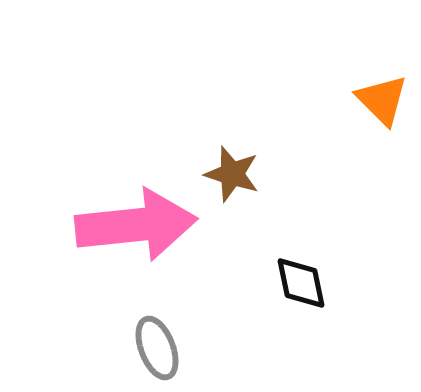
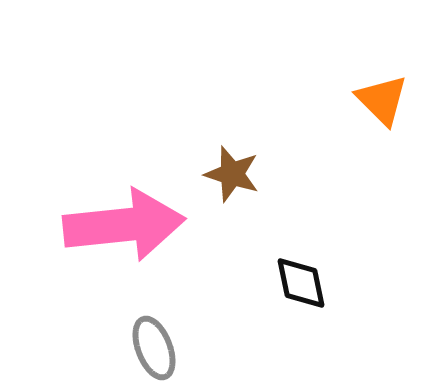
pink arrow: moved 12 px left
gray ellipse: moved 3 px left
